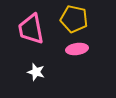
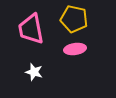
pink ellipse: moved 2 px left
white star: moved 2 px left
